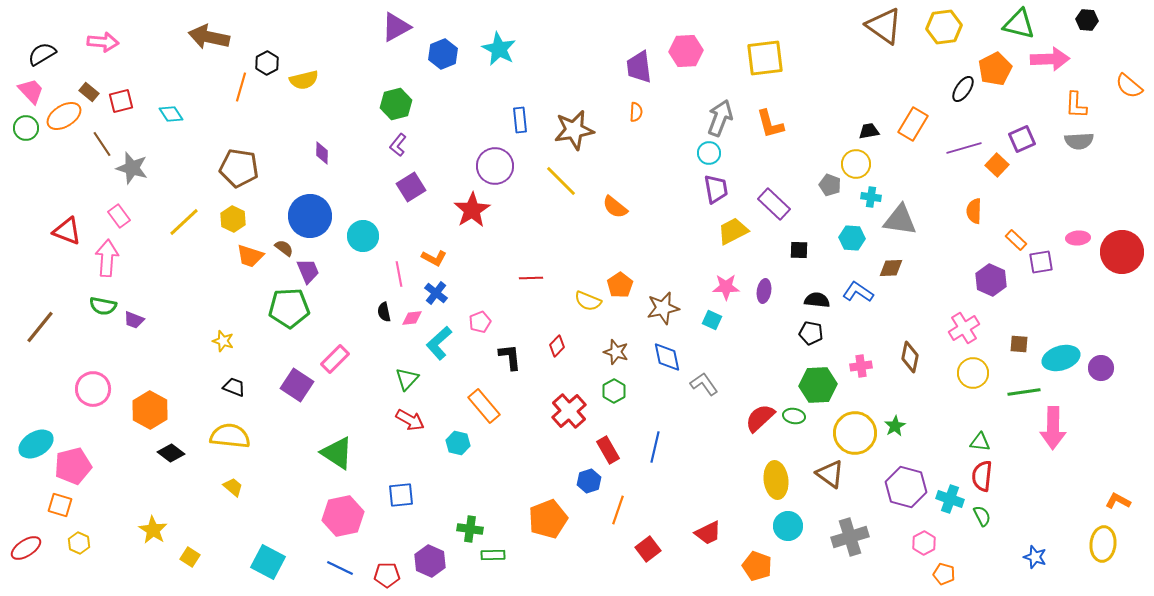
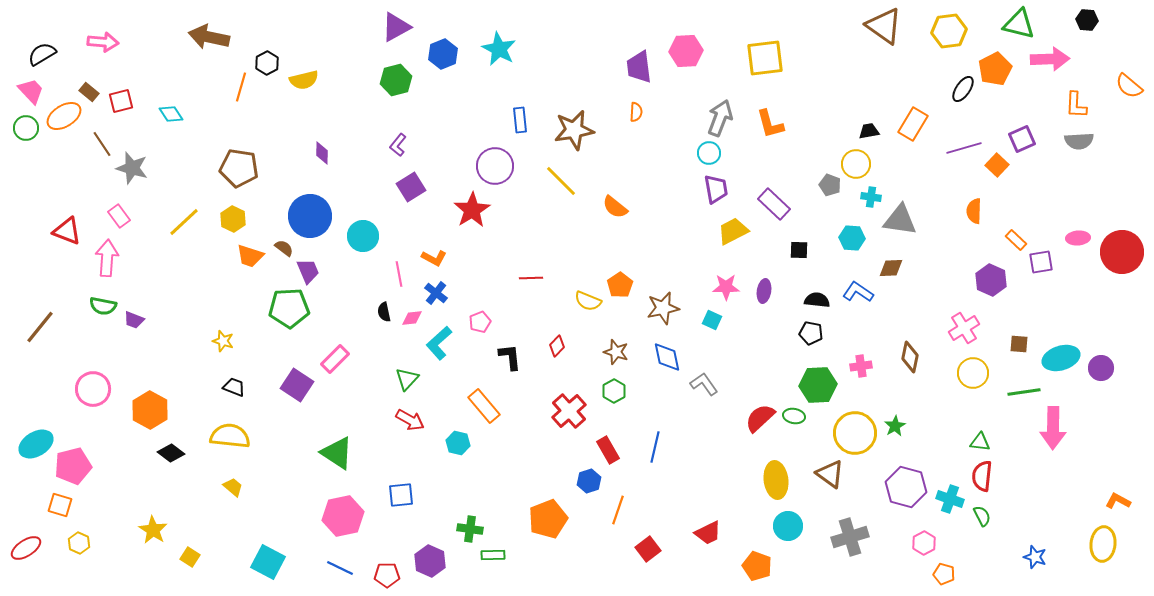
yellow hexagon at (944, 27): moved 5 px right, 4 px down
green hexagon at (396, 104): moved 24 px up
